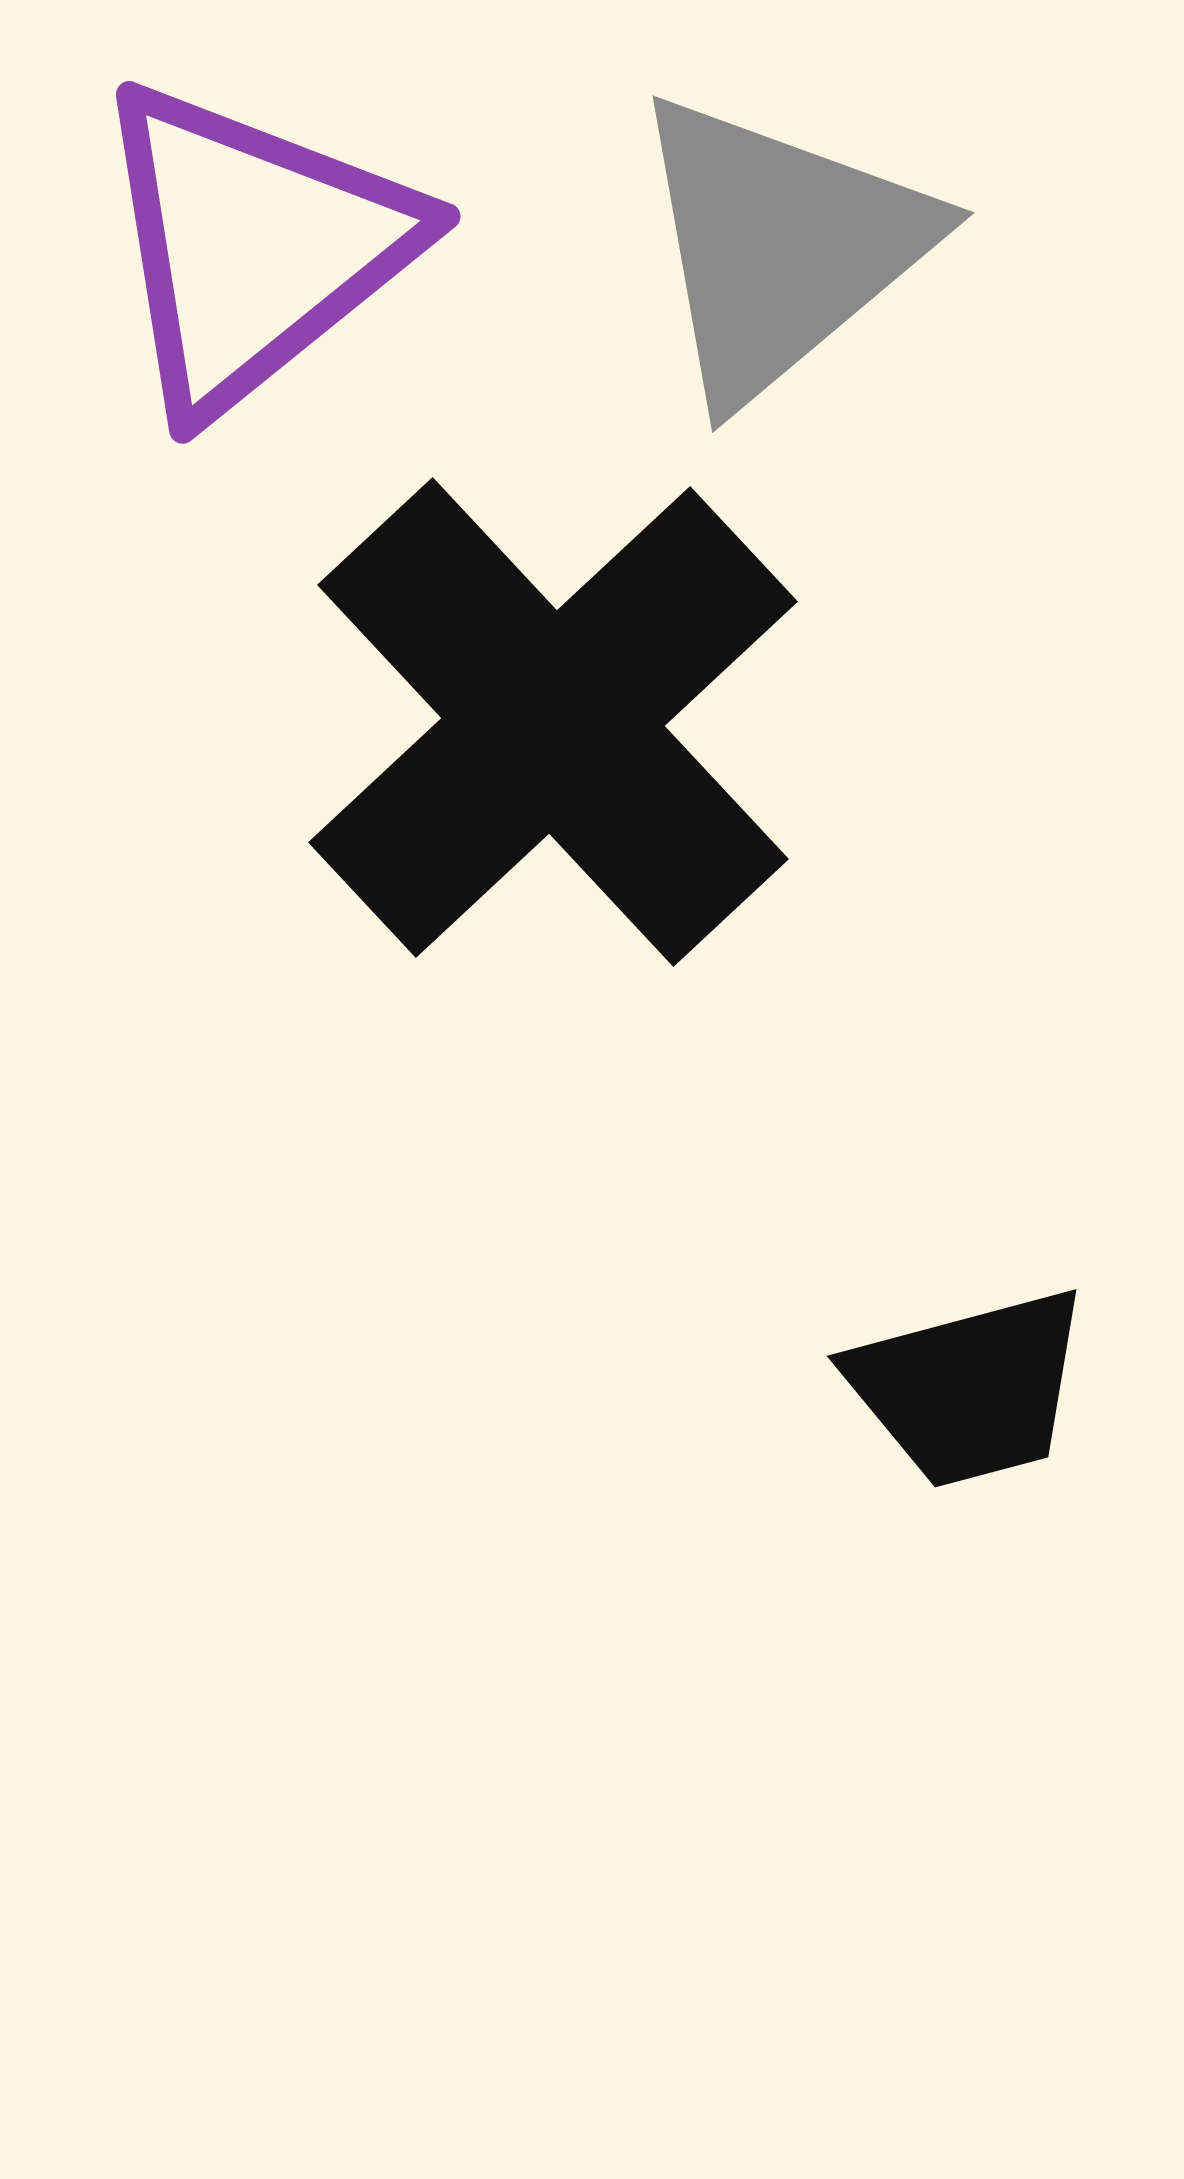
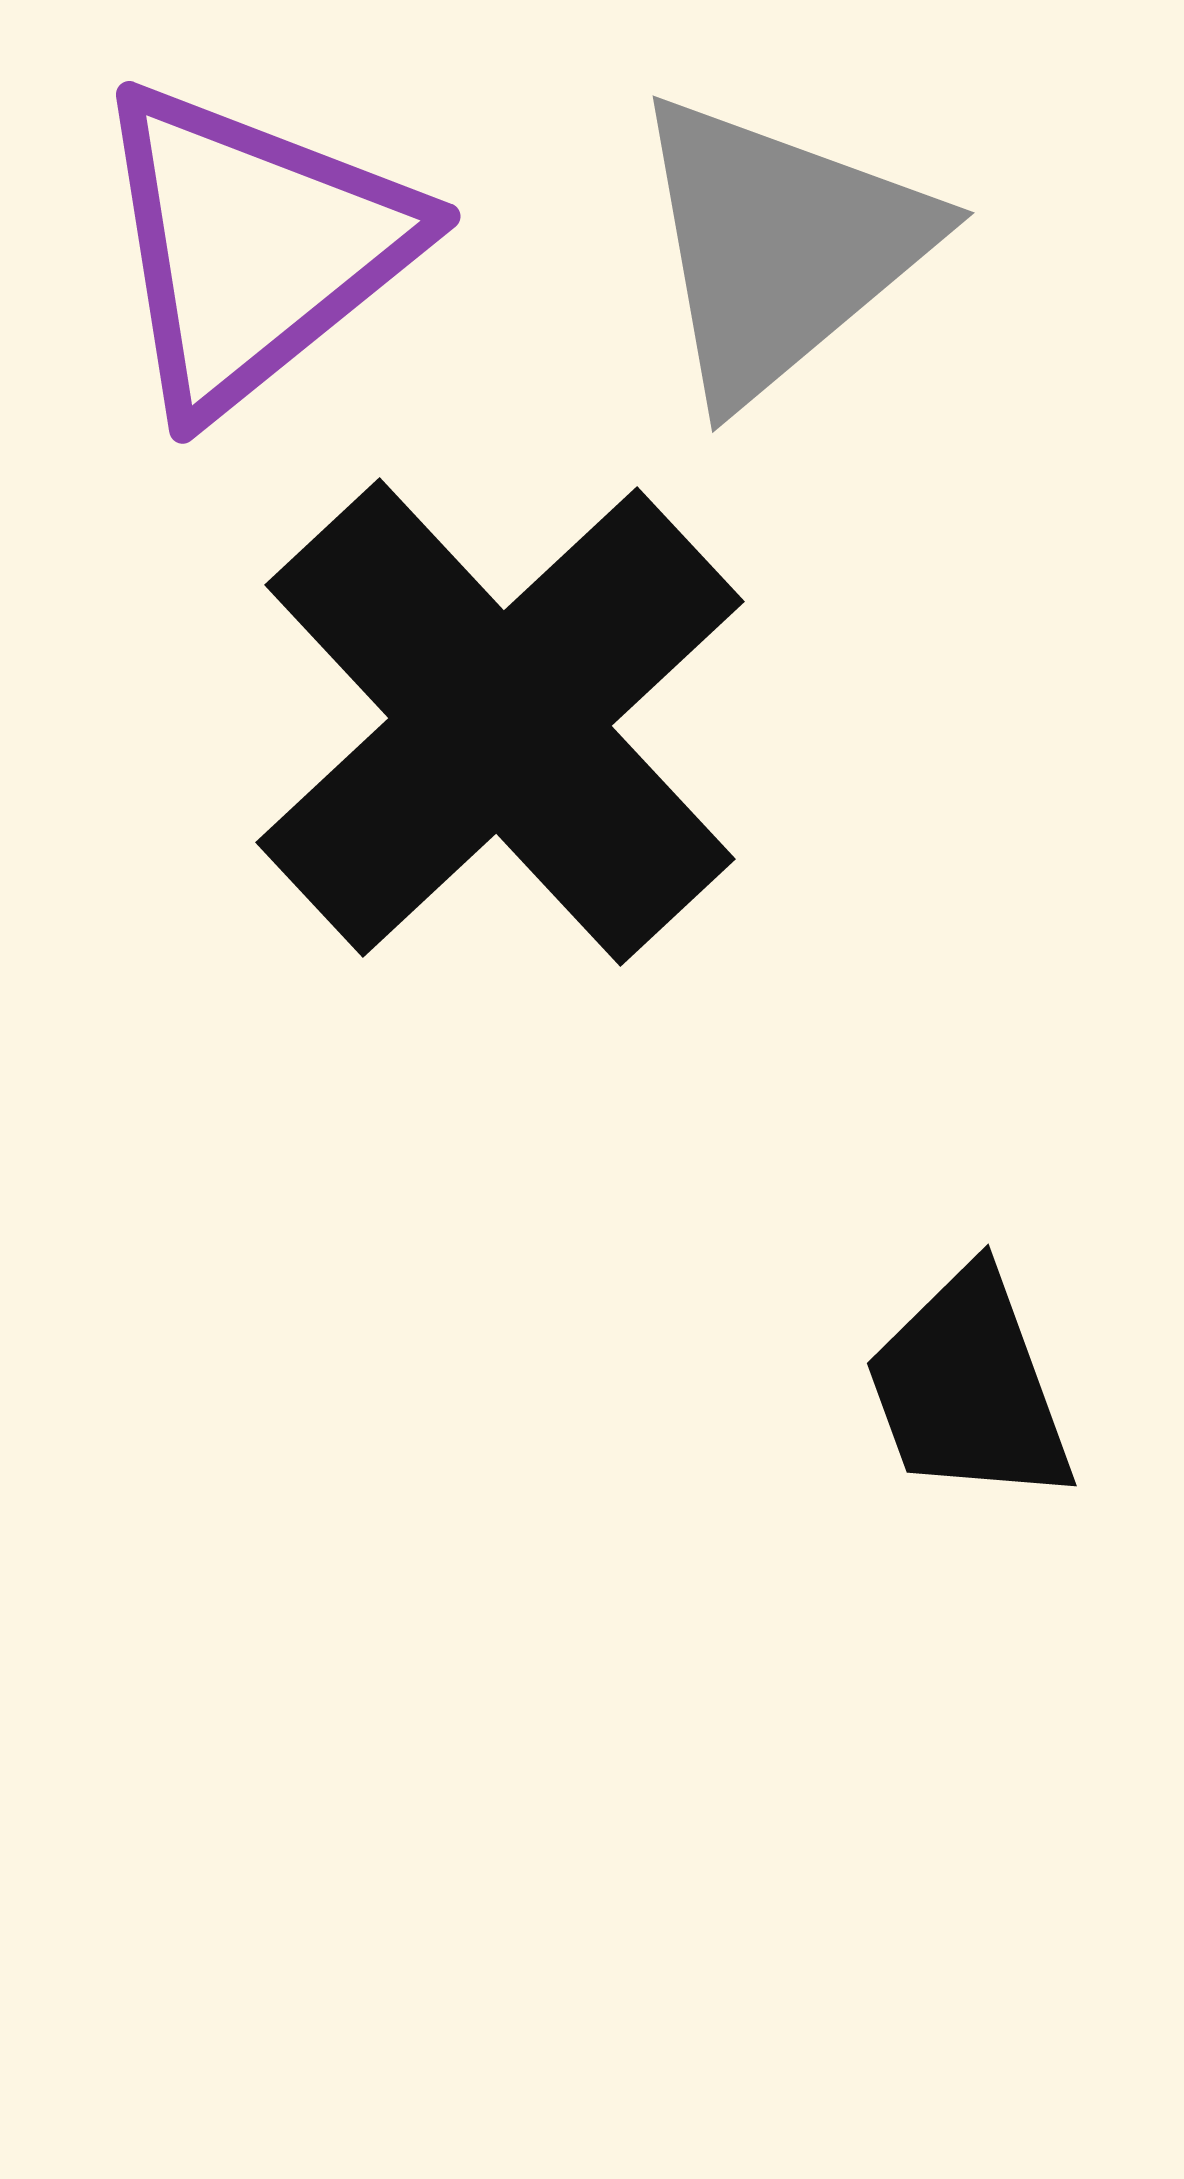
black cross: moved 53 px left
black trapezoid: rotated 85 degrees clockwise
